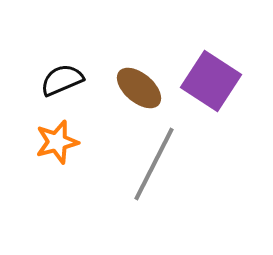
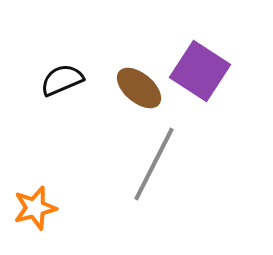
purple square: moved 11 px left, 10 px up
orange star: moved 22 px left, 66 px down
